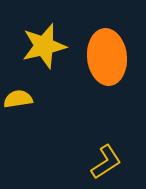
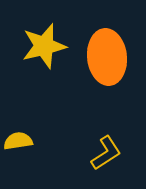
yellow semicircle: moved 42 px down
yellow L-shape: moved 9 px up
